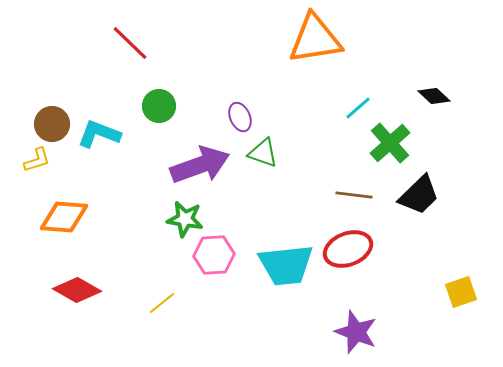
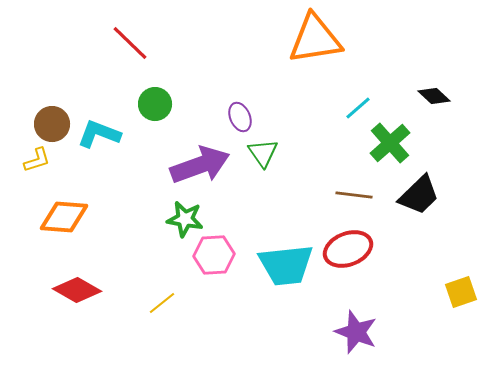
green circle: moved 4 px left, 2 px up
green triangle: rotated 36 degrees clockwise
